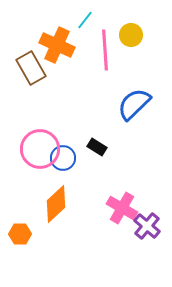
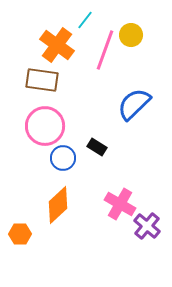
orange cross: rotated 12 degrees clockwise
pink line: rotated 24 degrees clockwise
brown rectangle: moved 11 px right, 12 px down; rotated 52 degrees counterclockwise
pink circle: moved 5 px right, 23 px up
orange diamond: moved 2 px right, 1 px down
pink cross: moved 2 px left, 4 px up
